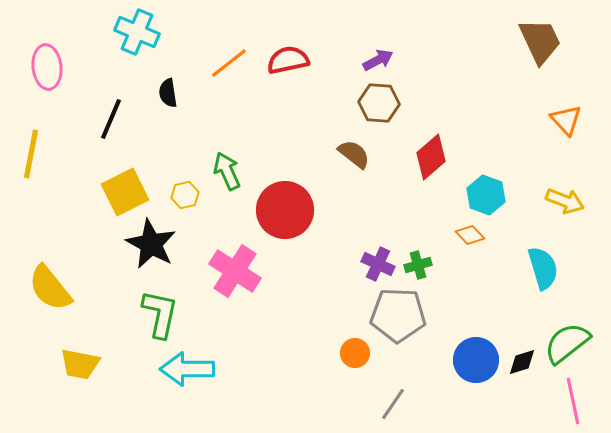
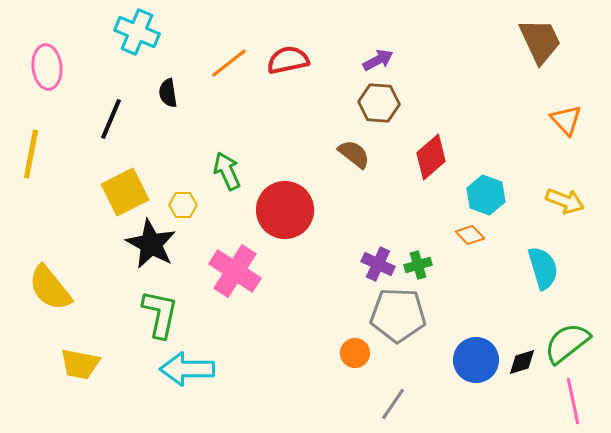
yellow hexagon: moved 2 px left, 10 px down; rotated 12 degrees clockwise
